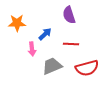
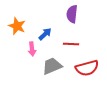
purple semicircle: moved 3 px right, 1 px up; rotated 24 degrees clockwise
orange star: moved 3 px down; rotated 24 degrees clockwise
